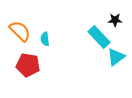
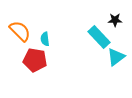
red pentagon: moved 7 px right, 5 px up
